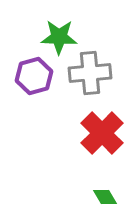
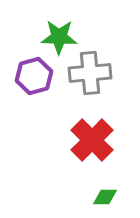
red cross: moved 10 px left, 7 px down
green diamond: rotated 60 degrees counterclockwise
